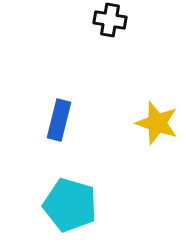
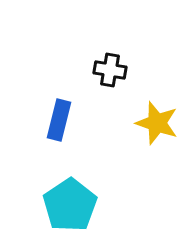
black cross: moved 50 px down
cyan pentagon: rotated 22 degrees clockwise
